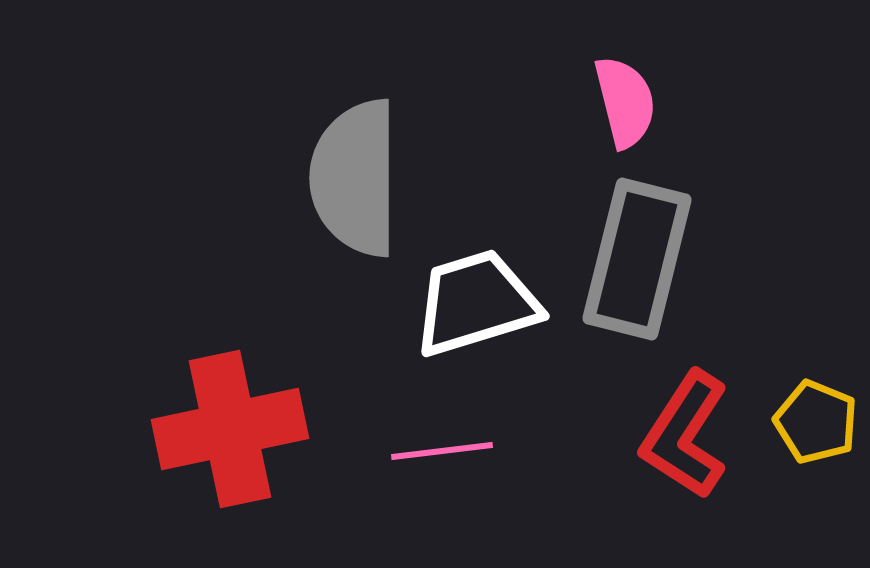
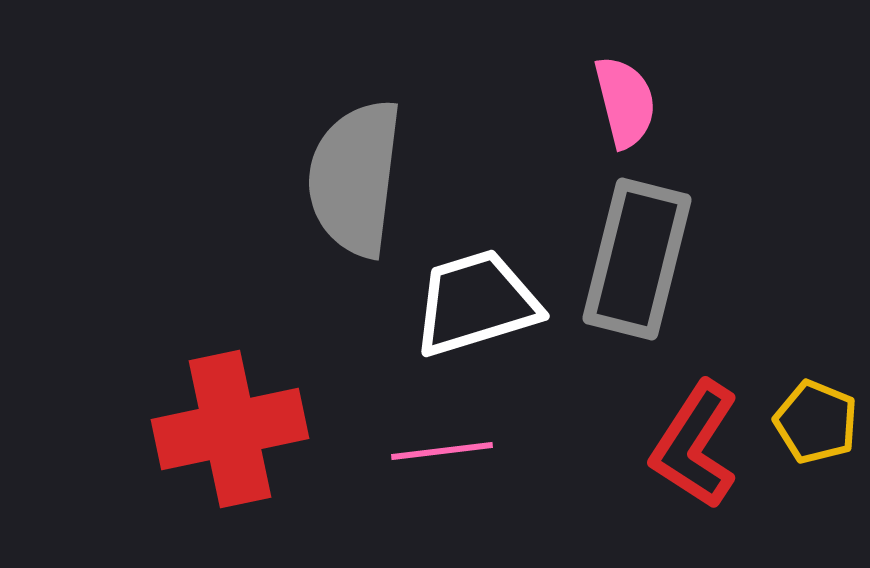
gray semicircle: rotated 7 degrees clockwise
red L-shape: moved 10 px right, 10 px down
